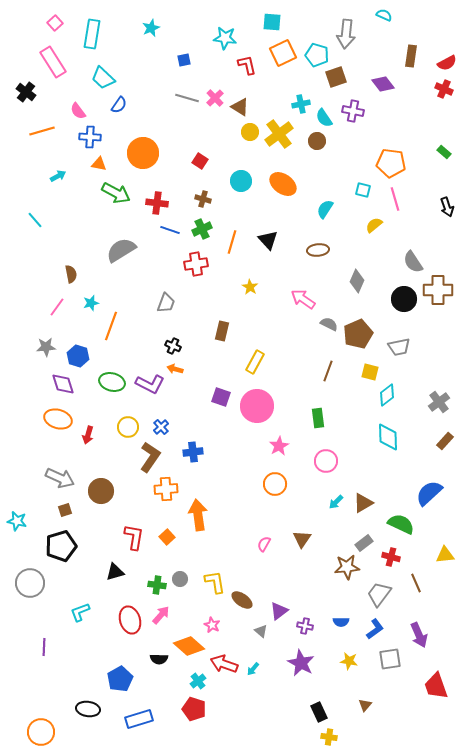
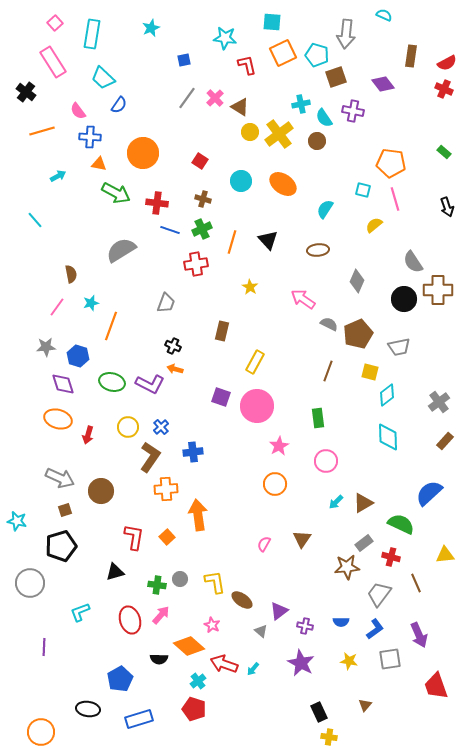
gray line at (187, 98): rotated 70 degrees counterclockwise
